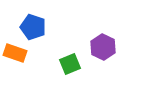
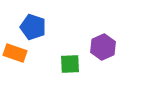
purple hexagon: rotated 10 degrees clockwise
green square: rotated 20 degrees clockwise
